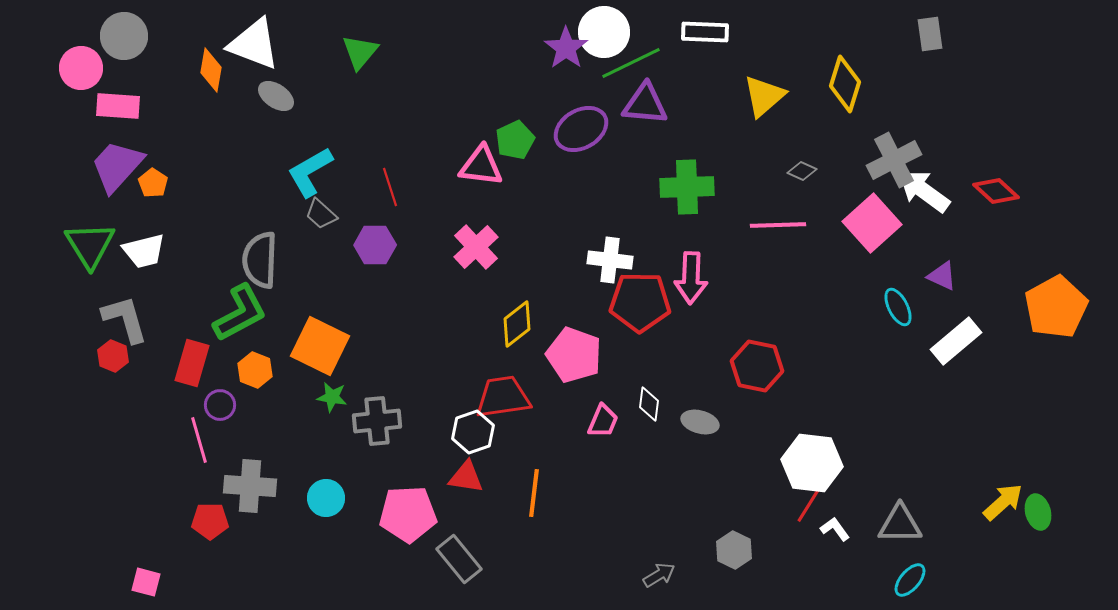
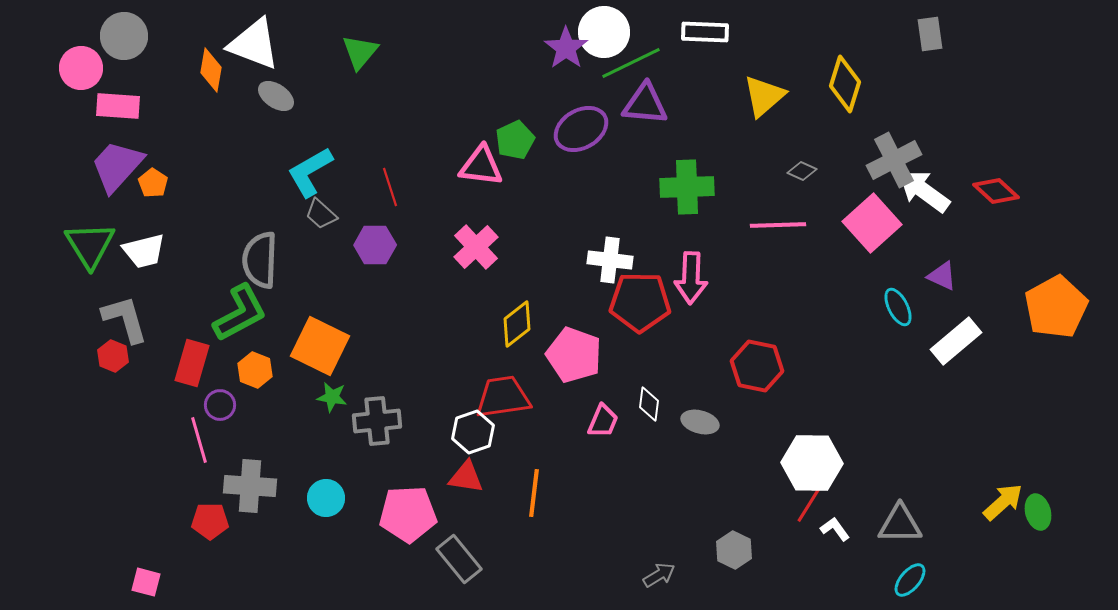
white hexagon at (812, 463): rotated 6 degrees counterclockwise
